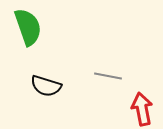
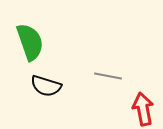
green semicircle: moved 2 px right, 15 px down
red arrow: moved 1 px right
